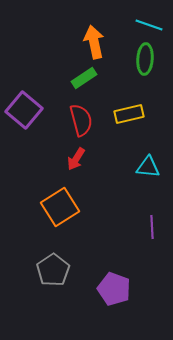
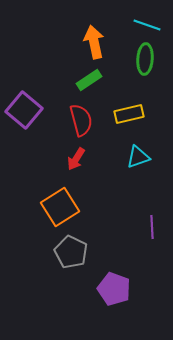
cyan line: moved 2 px left
green rectangle: moved 5 px right, 2 px down
cyan triangle: moved 10 px left, 10 px up; rotated 25 degrees counterclockwise
gray pentagon: moved 18 px right, 18 px up; rotated 12 degrees counterclockwise
